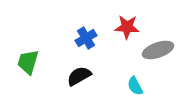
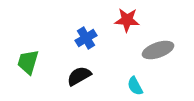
red star: moved 7 px up
